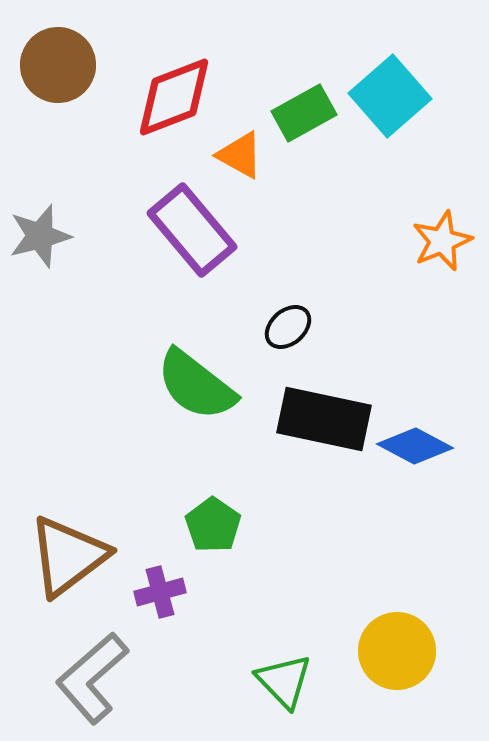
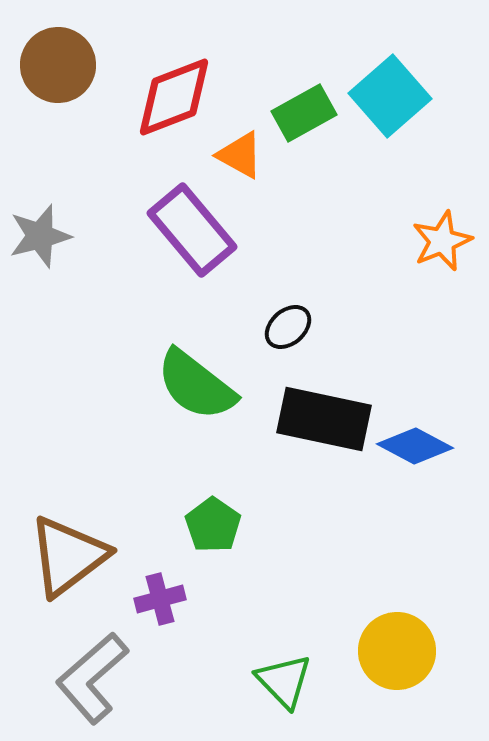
purple cross: moved 7 px down
